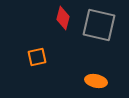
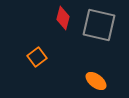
orange square: rotated 24 degrees counterclockwise
orange ellipse: rotated 25 degrees clockwise
